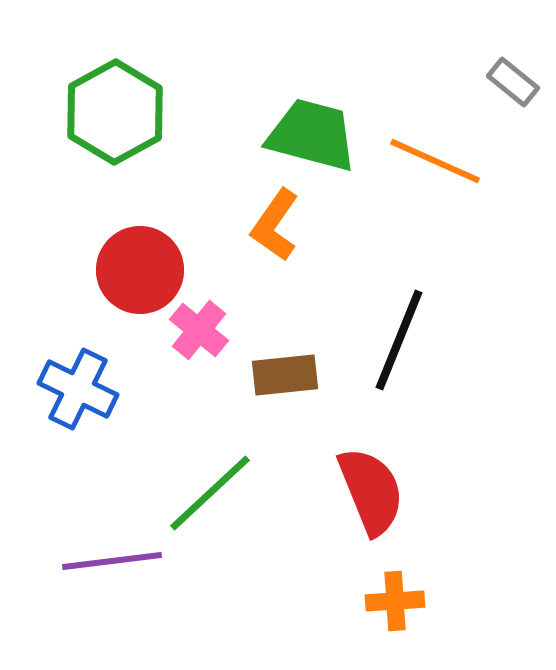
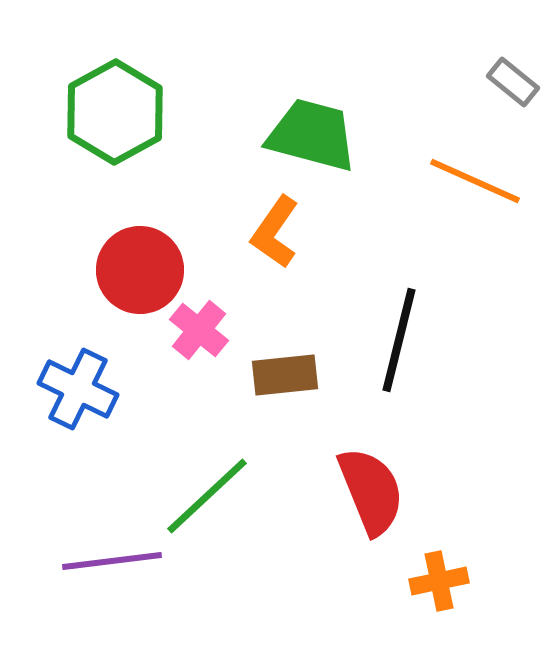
orange line: moved 40 px right, 20 px down
orange L-shape: moved 7 px down
black line: rotated 8 degrees counterclockwise
green line: moved 3 px left, 3 px down
orange cross: moved 44 px right, 20 px up; rotated 8 degrees counterclockwise
